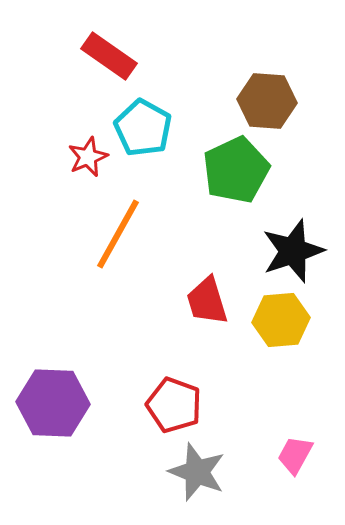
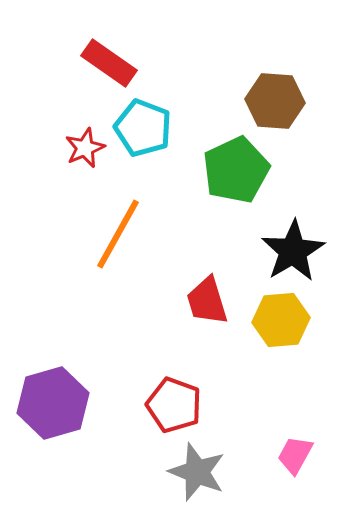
red rectangle: moved 7 px down
brown hexagon: moved 8 px right
cyan pentagon: rotated 8 degrees counterclockwise
red star: moved 3 px left, 9 px up
black star: rotated 12 degrees counterclockwise
purple hexagon: rotated 18 degrees counterclockwise
